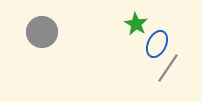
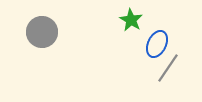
green star: moved 5 px left, 4 px up
